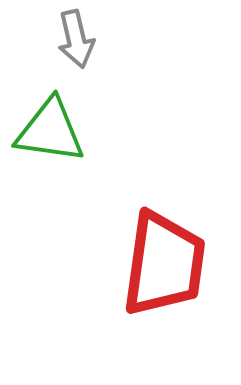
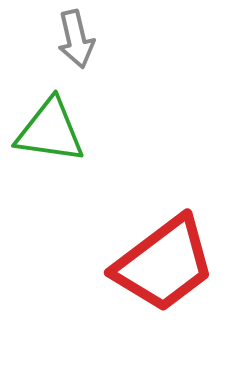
red trapezoid: rotated 45 degrees clockwise
